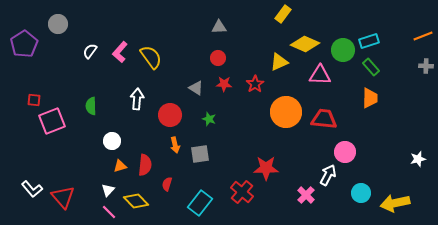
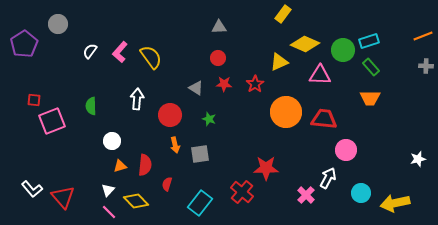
orange trapezoid at (370, 98): rotated 90 degrees clockwise
pink circle at (345, 152): moved 1 px right, 2 px up
white arrow at (328, 175): moved 3 px down
